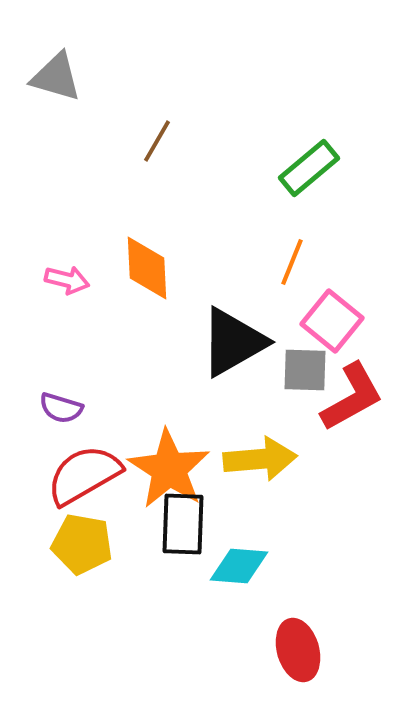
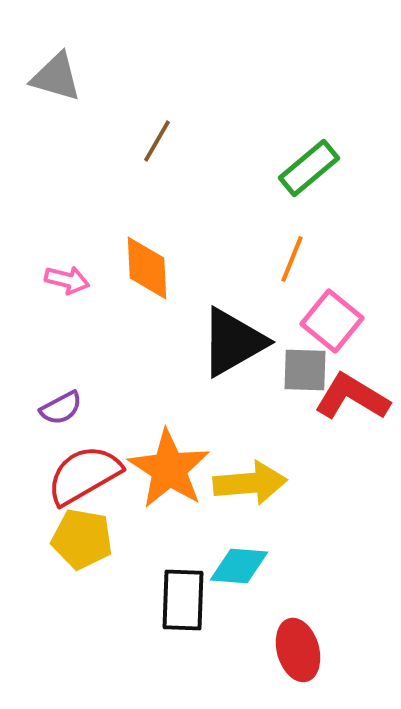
orange line: moved 3 px up
red L-shape: rotated 120 degrees counterclockwise
purple semicircle: rotated 45 degrees counterclockwise
yellow arrow: moved 10 px left, 24 px down
black rectangle: moved 76 px down
yellow pentagon: moved 5 px up
